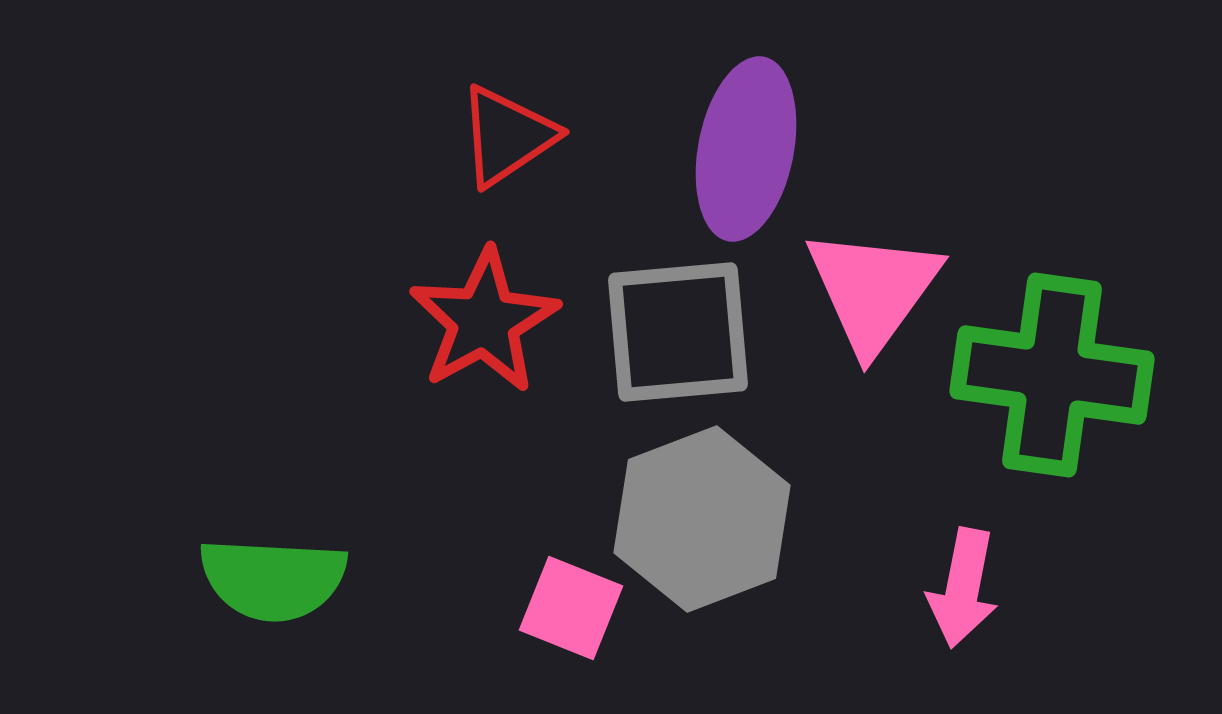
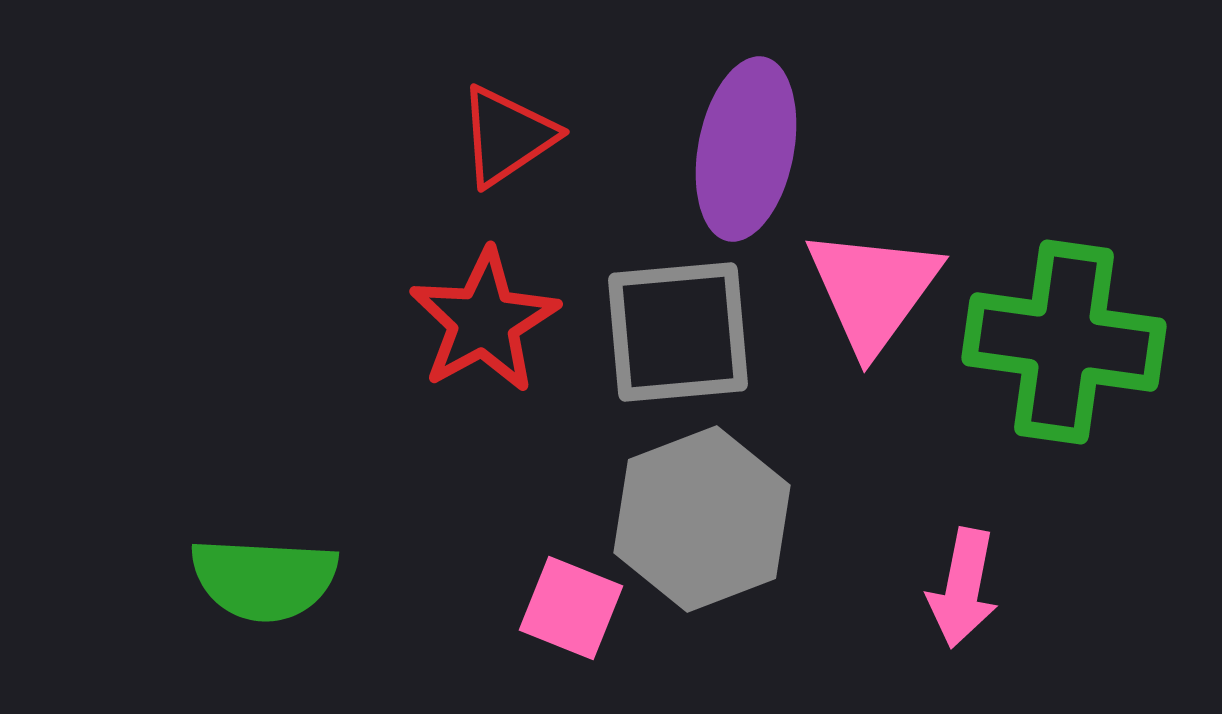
green cross: moved 12 px right, 33 px up
green semicircle: moved 9 px left
